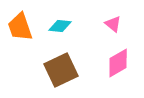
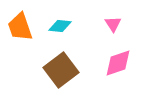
pink triangle: rotated 18 degrees clockwise
pink diamond: rotated 12 degrees clockwise
brown square: rotated 12 degrees counterclockwise
